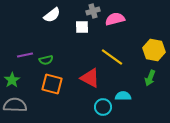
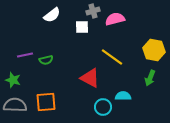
green star: moved 1 px right; rotated 21 degrees counterclockwise
orange square: moved 6 px left, 18 px down; rotated 20 degrees counterclockwise
